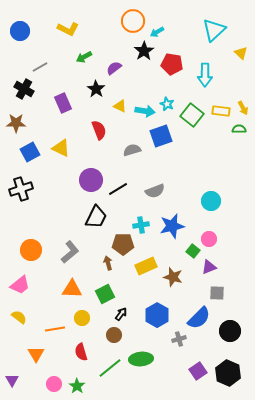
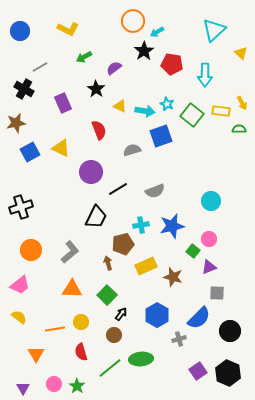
yellow arrow at (243, 108): moved 1 px left, 5 px up
brown star at (16, 123): rotated 12 degrees counterclockwise
purple circle at (91, 180): moved 8 px up
black cross at (21, 189): moved 18 px down
brown pentagon at (123, 244): rotated 15 degrees counterclockwise
green square at (105, 294): moved 2 px right, 1 px down; rotated 18 degrees counterclockwise
yellow circle at (82, 318): moved 1 px left, 4 px down
purple triangle at (12, 380): moved 11 px right, 8 px down
